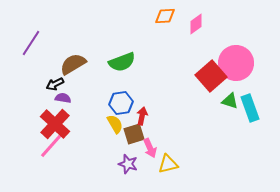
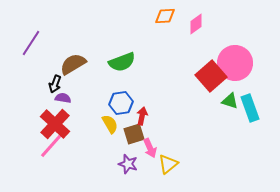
pink circle: moved 1 px left
black arrow: rotated 42 degrees counterclockwise
yellow semicircle: moved 5 px left
yellow triangle: rotated 25 degrees counterclockwise
